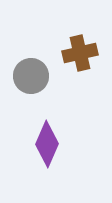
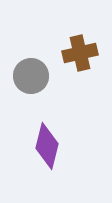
purple diamond: moved 2 px down; rotated 9 degrees counterclockwise
